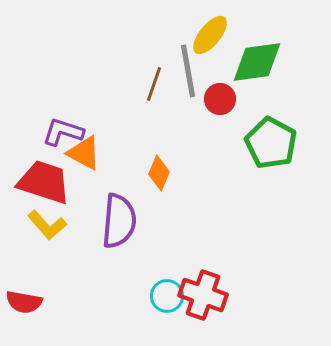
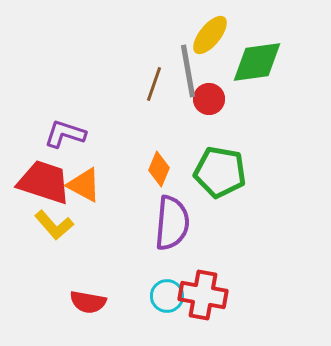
red circle: moved 11 px left
purple L-shape: moved 2 px right, 2 px down
green pentagon: moved 51 px left, 29 px down; rotated 18 degrees counterclockwise
orange triangle: moved 32 px down
orange diamond: moved 4 px up
purple semicircle: moved 53 px right, 2 px down
yellow L-shape: moved 7 px right
red cross: rotated 9 degrees counterclockwise
red semicircle: moved 64 px right
